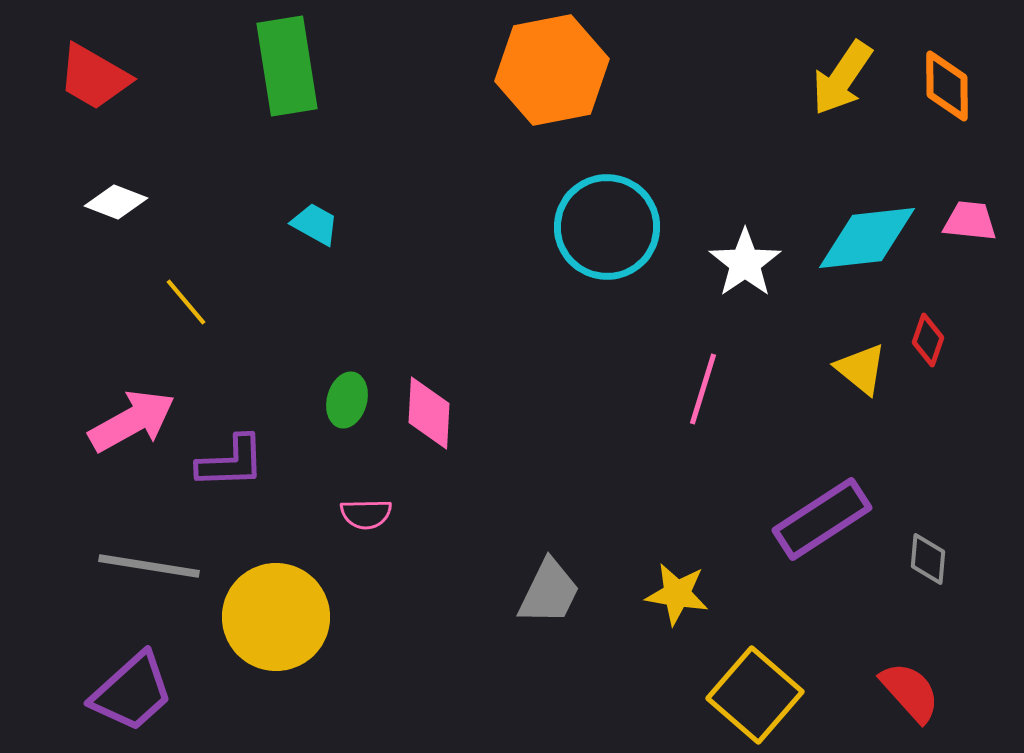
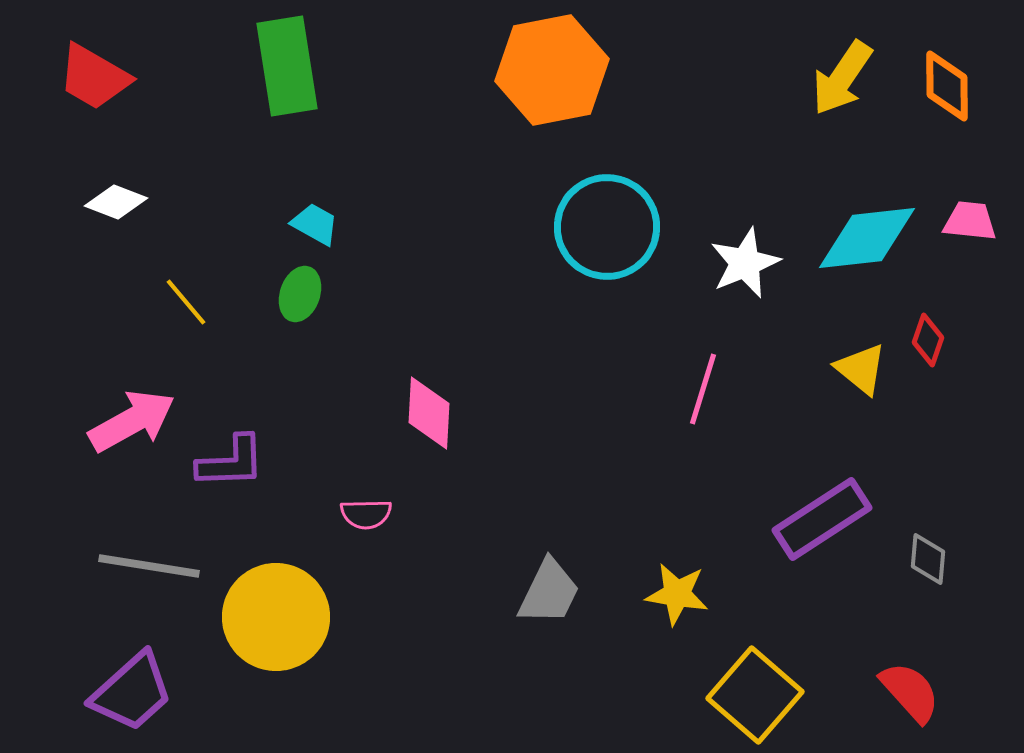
white star: rotated 12 degrees clockwise
green ellipse: moved 47 px left, 106 px up; rotated 4 degrees clockwise
